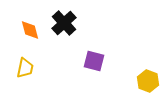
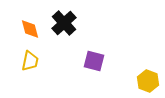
orange diamond: moved 1 px up
yellow trapezoid: moved 5 px right, 7 px up
